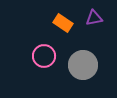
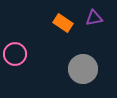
pink circle: moved 29 px left, 2 px up
gray circle: moved 4 px down
